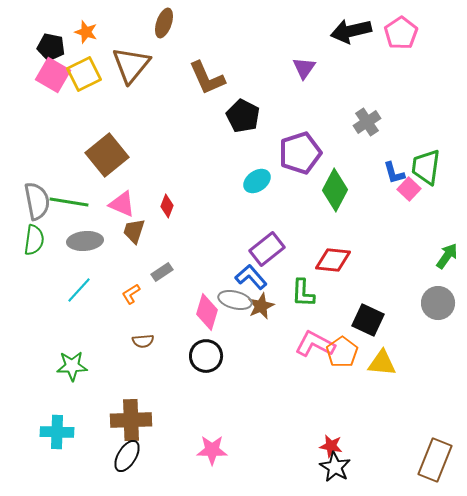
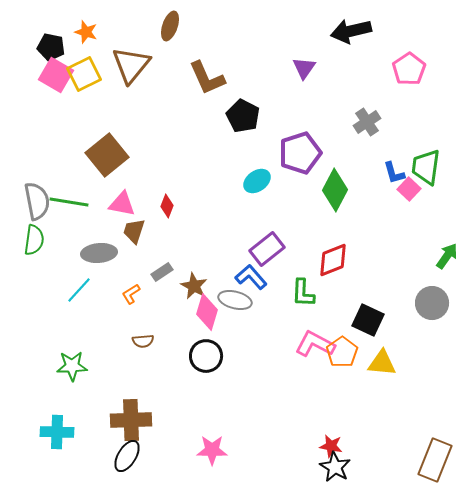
brown ellipse at (164, 23): moved 6 px right, 3 px down
pink pentagon at (401, 33): moved 8 px right, 36 px down
pink square at (53, 75): moved 3 px right
pink triangle at (122, 204): rotated 12 degrees counterclockwise
gray ellipse at (85, 241): moved 14 px right, 12 px down
red diamond at (333, 260): rotated 27 degrees counterclockwise
gray circle at (438, 303): moved 6 px left
brown star at (261, 306): moved 67 px left, 20 px up; rotated 20 degrees counterclockwise
